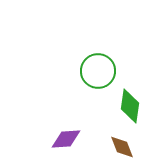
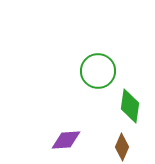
purple diamond: moved 1 px down
brown diamond: rotated 44 degrees clockwise
